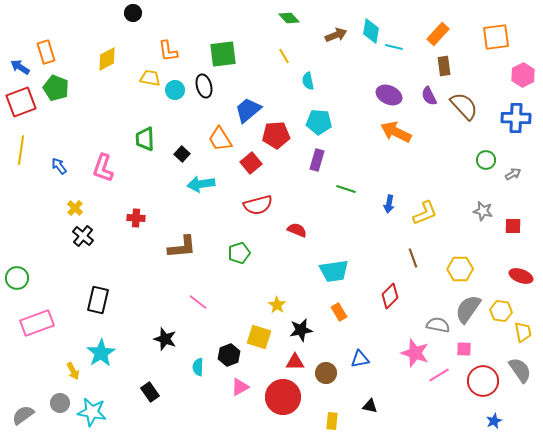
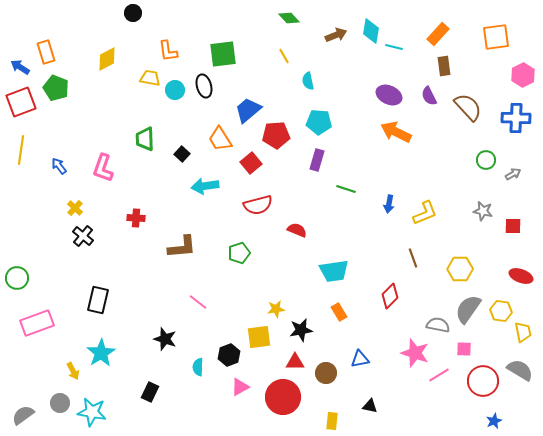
brown semicircle at (464, 106): moved 4 px right, 1 px down
cyan arrow at (201, 184): moved 4 px right, 2 px down
yellow star at (277, 305): moved 1 px left, 4 px down; rotated 30 degrees clockwise
yellow square at (259, 337): rotated 25 degrees counterclockwise
gray semicircle at (520, 370): rotated 24 degrees counterclockwise
black rectangle at (150, 392): rotated 60 degrees clockwise
